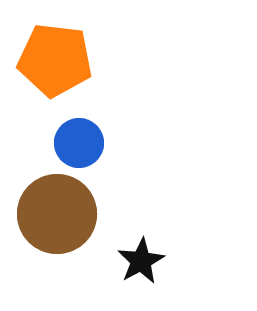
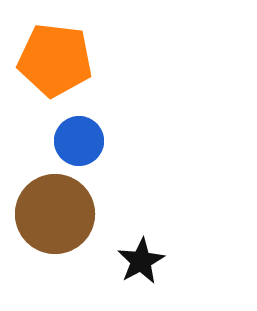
blue circle: moved 2 px up
brown circle: moved 2 px left
